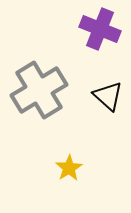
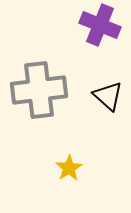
purple cross: moved 4 px up
gray cross: rotated 24 degrees clockwise
